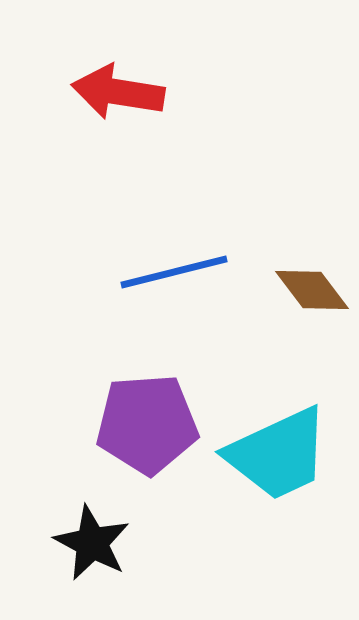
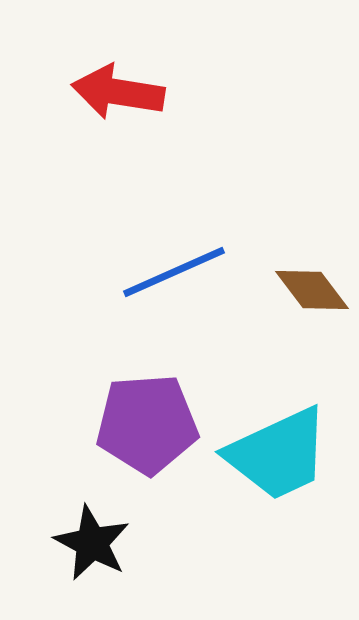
blue line: rotated 10 degrees counterclockwise
